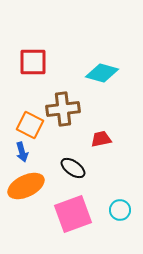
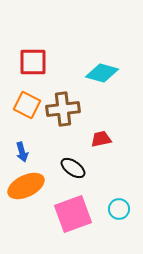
orange square: moved 3 px left, 20 px up
cyan circle: moved 1 px left, 1 px up
